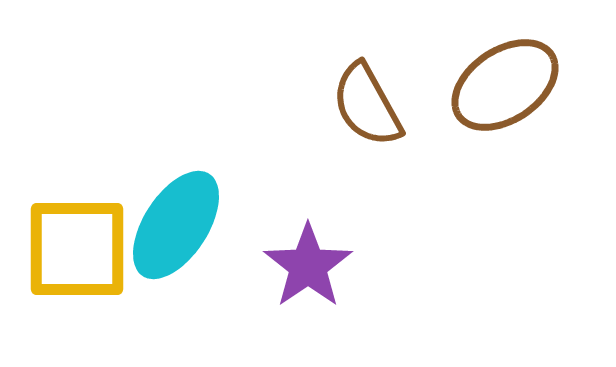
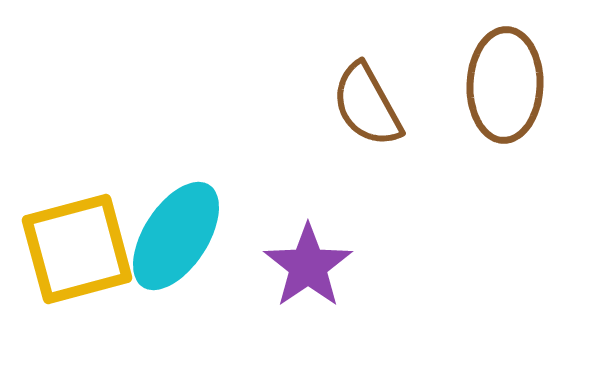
brown ellipse: rotated 54 degrees counterclockwise
cyan ellipse: moved 11 px down
yellow square: rotated 15 degrees counterclockwise
